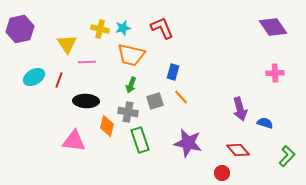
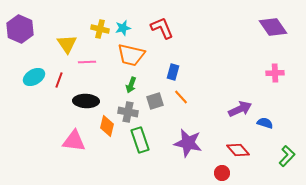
purple hexagon: rotated 24 degrees counterclockwise
purple arrow: rotated 100 degrees counterclockwise
